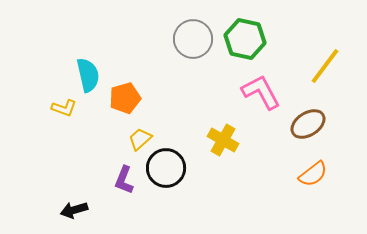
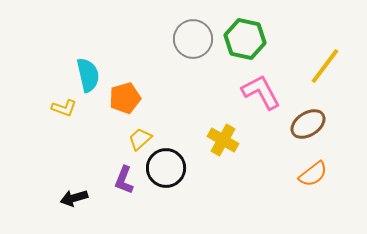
black arrow: moved 12 px up
